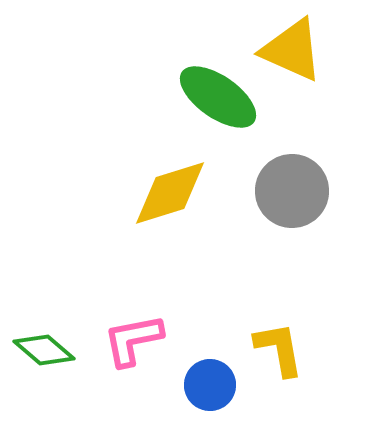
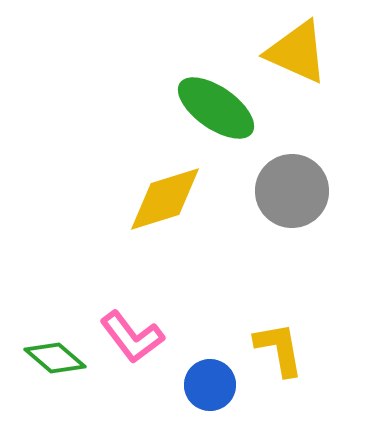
yellow triangle: moved 5 px right, 2 px down
green ellipse: moved 2 px left, 11 px down
yellow diamond: moved 5 px left, 6 px down
pink L-shape: moved 1 px left, 3 px up; rotated 116 degrees counterclockwise
green diamond: moved 11 px right, 8 px down
